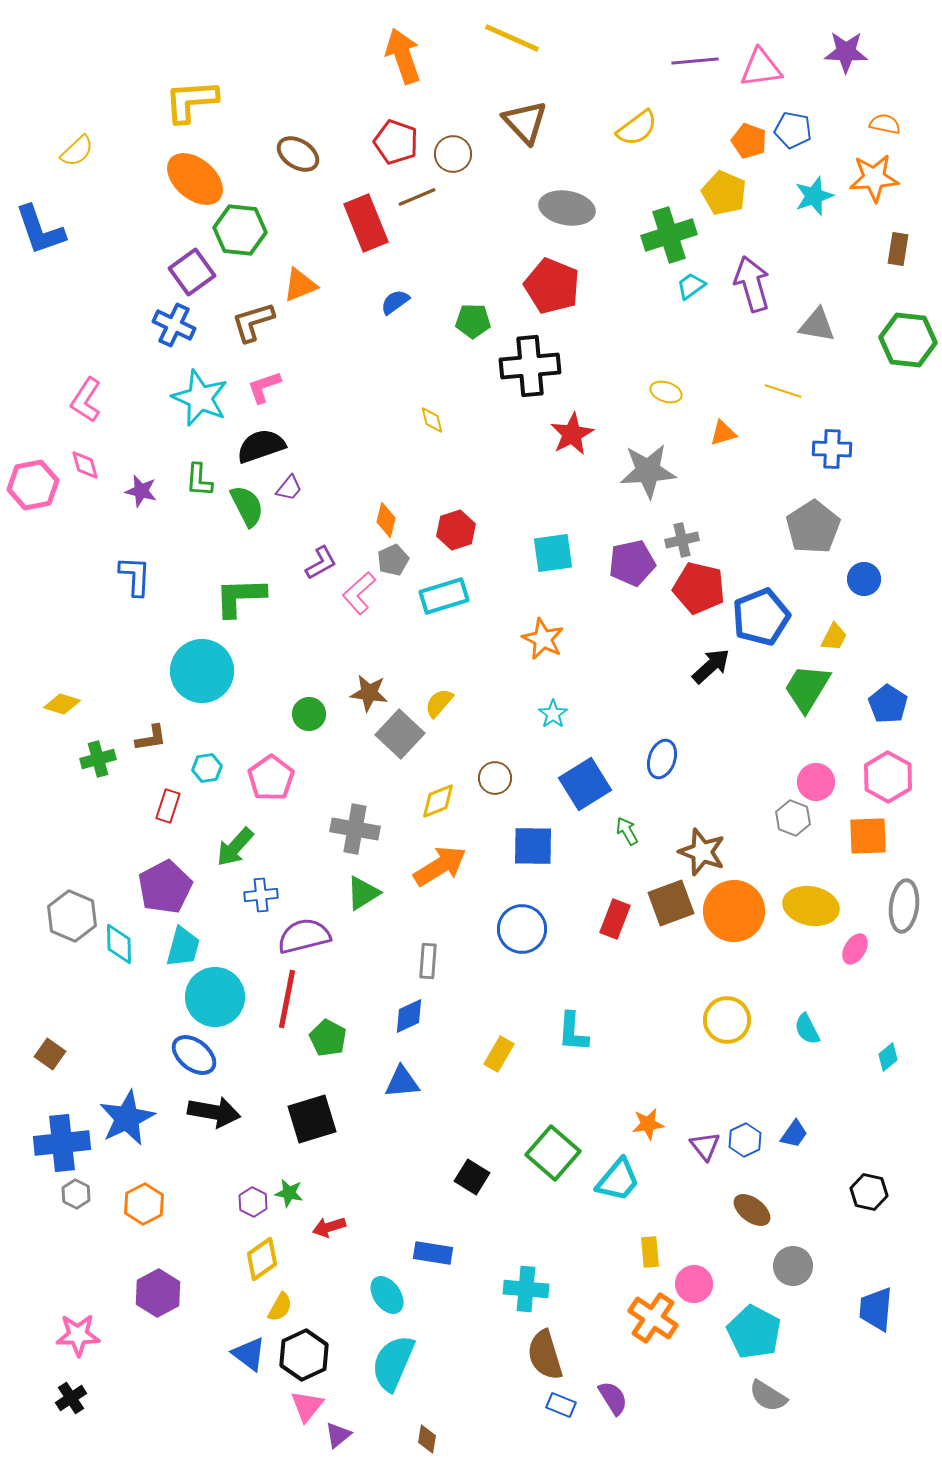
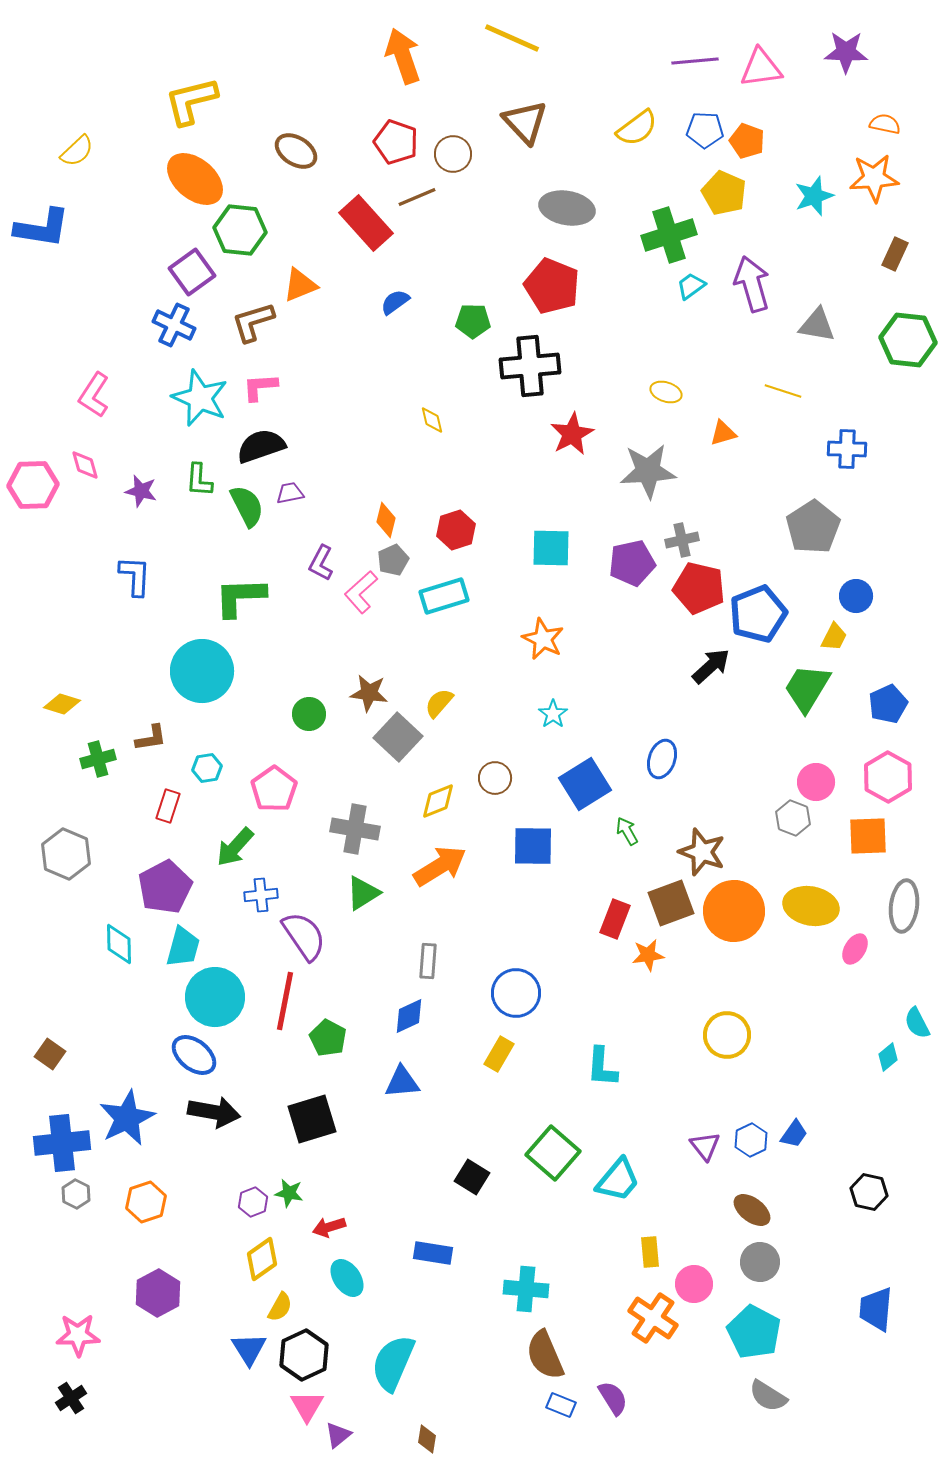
yellow L-shape at (191, 101): rotated 10 degrees counterclockwise
blue pentagon at (793, 130): moved 88 px left; rotated 9 degrees counterclockwise
orange pentagon at (749, 141): moved 2 px left
brown ellipse at (298, 154): moved 2 px left, 3 px up
red rectangle at (366, 223): rotated 20 degrees counterclockwise
blue L-shape at (40, 230): moved 2 px right, 2 px up; rotated 62 degrees counterclockwise
brown rectangle at (898, 249): moved 3 px left, 5 px down; rotated 16 degrees clockwise
pink L-shape at (264, 387): moved 4 px left; rotated 15 degrees clockwise
pink L-shape at (86, 400): moved 8 px right, 5 px up
blue cross at (832, 449): moved 15 px right
pink hexagon at (33, 485): rotated 9 degrees clockwise
purple trapezoid at (289, 488): moved 1 px right, 5 px down; rotated 140 degrees counterclockwise
cyan square at (553, 553): moved 2 px left, 5 px up; rotated 9 degrees clockwise
purple L-shape at (321, 563): rotated 147 degrees clockwise
blue circle at (864, 579): moved 8 px left, 17 px down
pink L-shape at (359, 593): moved 2 px right, 1 px up
blue pentagon at (761, 617): moved 3 px left, 3 px up
blue pentagon at (888, 704): rotated 15 degrees clockwise
gray square at (400, 734): moved 2 px left, 3 px down
pink pentagon at (271, 778): moved 3 px right, 11 px down
gray hexagon at (72, 916): moved 6 px left, 62 px up
blue circle at (522, 929): moved 6 px left, 64 px down
purple semicircle at (304, 936): rotated 70 degrees clockwise
red line at (287, 999): moved 2 px left, 2 px down
yellow circle at (727, 1020): moved 15 px down
cyan semicircle at (807, 1029): moved 110 px right, 6 px up
cyan L-shape at (573, 1032): moved 29 px right, 35 px down
orange star at (648, 1124): moved 169 px up
blue hexagon at (745, 1140): moved 6 px right
purple hexagon at (253, 1202): rotated 12 degrees clockwise
orange hexagon at (144, 1204): moved 2 px right, 2 px up; rotated 9 degrees clockwise
gray circle at (793, 1266): moved 33 px left, 4 px up
cyan ellipse at (387, 1295): moved 40 px left, 17 px up
blue triangle at (249, 1354): moved 5 px up; rotated 21 degrees clockwise
brown semicircle at (545, 1355): rotated 6 degrees counterclockwise
pink triangle at (307, 1406): rotated 9 degrees counterclockwise
